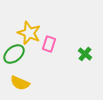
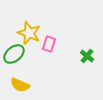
green cross: moved 2 px right, 2 px down
yellow semicircle: moved 2 px down
